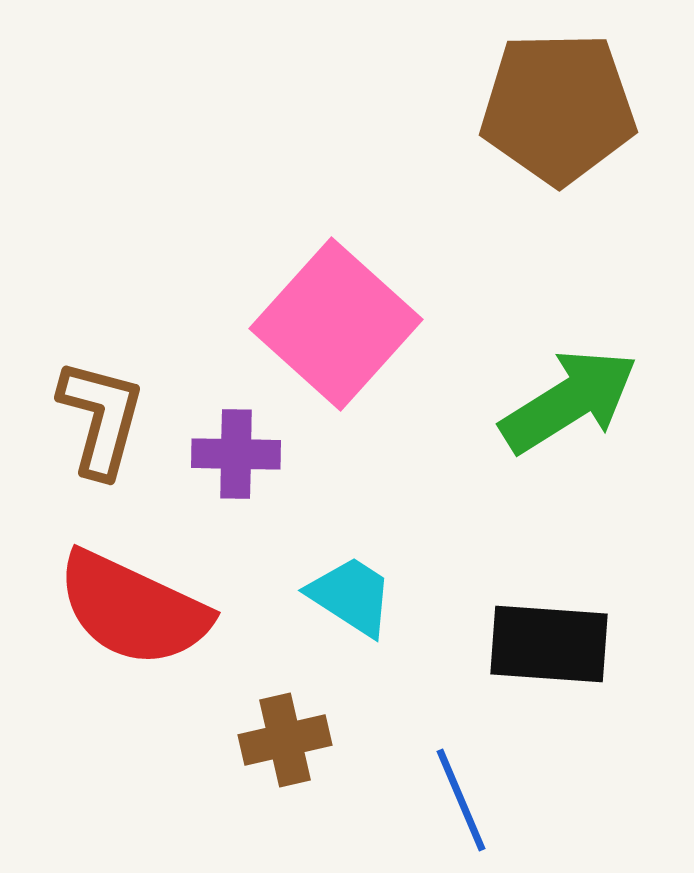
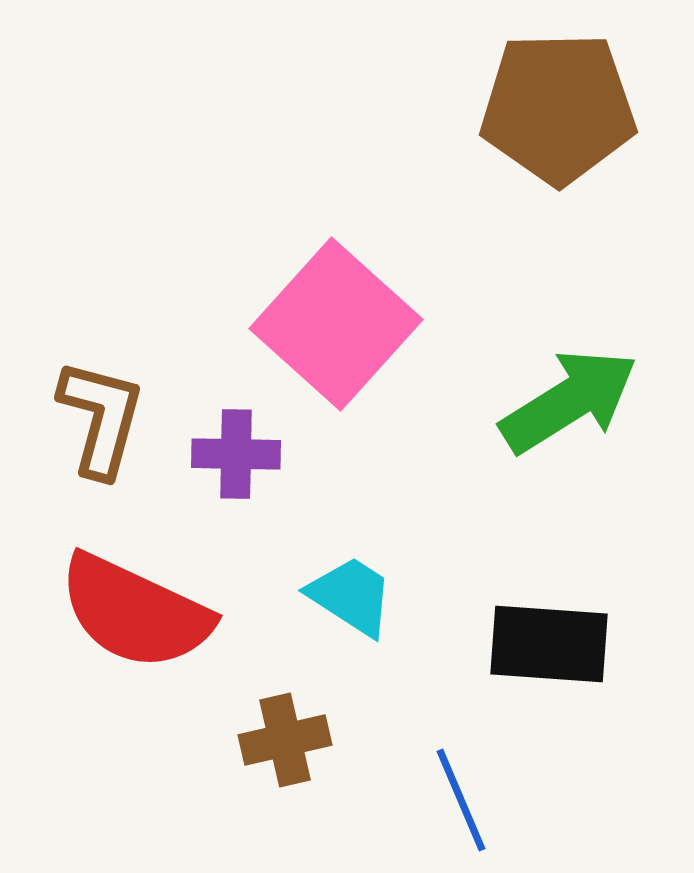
red semicircle: moved 2 px right, 3 px down
